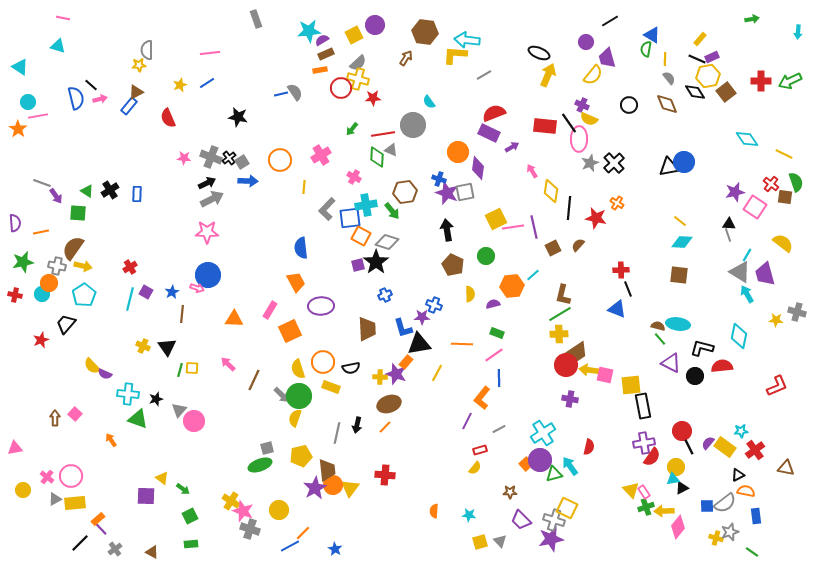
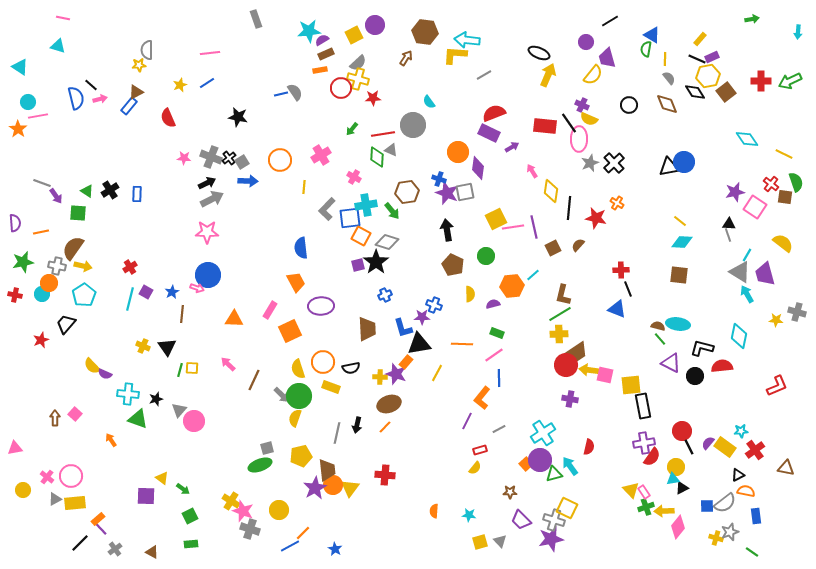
brown hexagon at (405, 192): moved 2 px right
